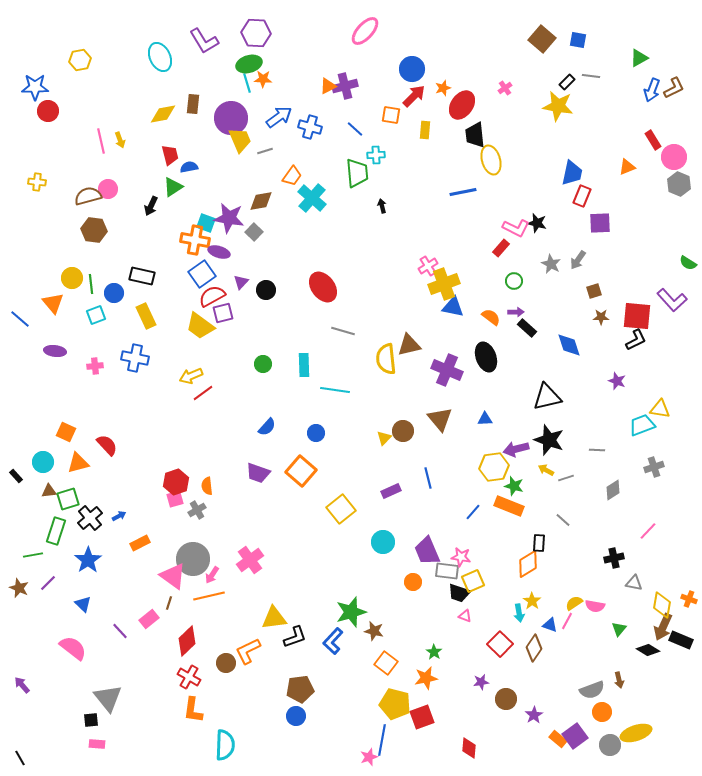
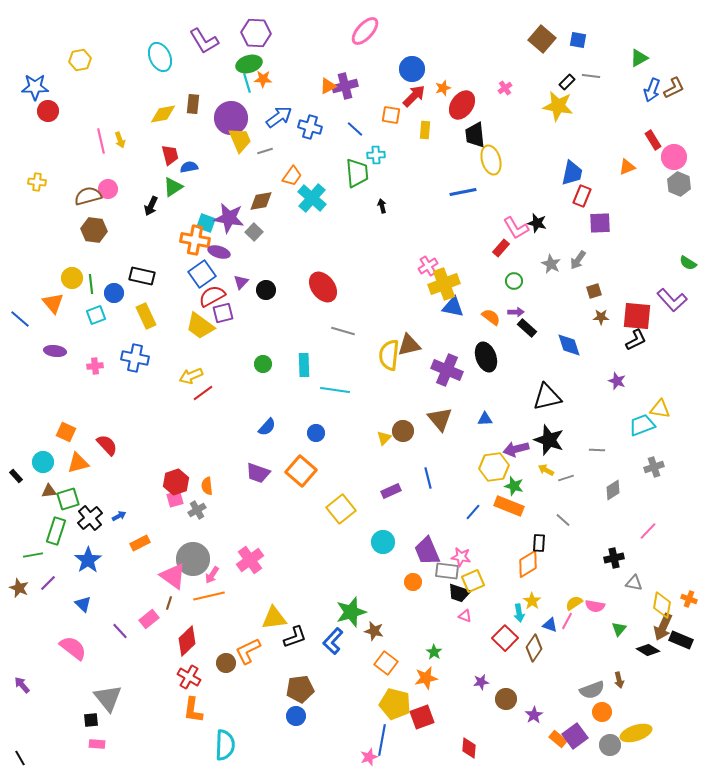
pink L-shape at (516, 228): rotated 32 degrees clockwise
yellow semicircle at (386, 359): moved 3 px right, 4 px up; rotated 12 degrees clockwise
red square at (500, 644): moved 5 px right, 6 px up
